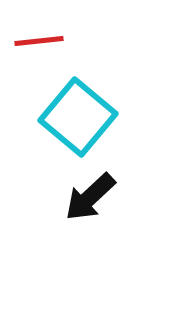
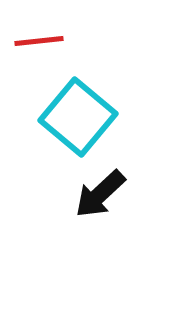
black arrow: moved 10 px right, 3 px up
